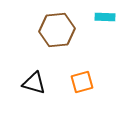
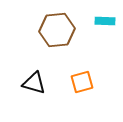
cyan rectangle: moved 4 px down
